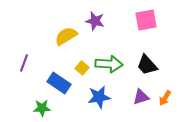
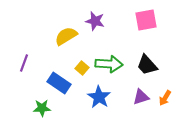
blue star: rotated 30 degrees counterclockwise
